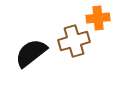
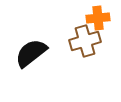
brown cross: moved 11 px right
